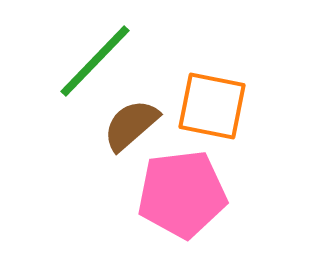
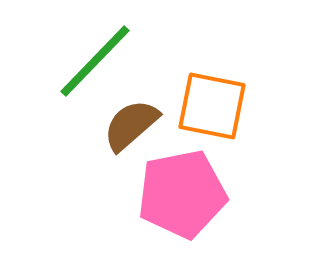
pink pentagon: rotated 4 degrees counterclockwise
